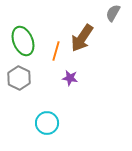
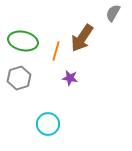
green ellipse: rotated 56 degrees counterclockwise
gray hexagon: rotated 15 degrees clockwise
cyan circle: moved 1 px right, 1 px down
